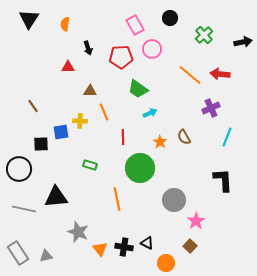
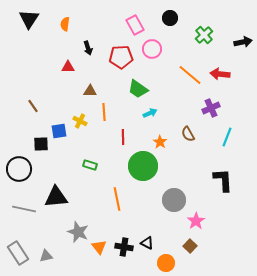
orange line at (104, 112): rotated 18 degrees clockwise
yellow cross at (80, 121): rotated 24 degrees clockwise
blue square at (61, 132): moved 2 px left, 1 px up
brown semicircle at (184, 137): moved 4 px right, 3 px up
green circle at (140, 168): moved 3 px right, 2 px up
orange triangle at (100, 249): moved 1 px left, 2 px up
